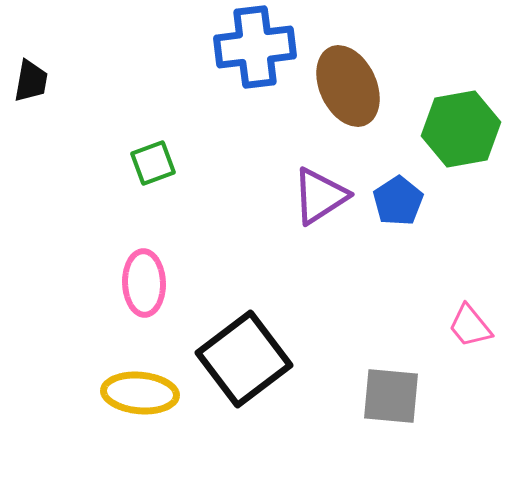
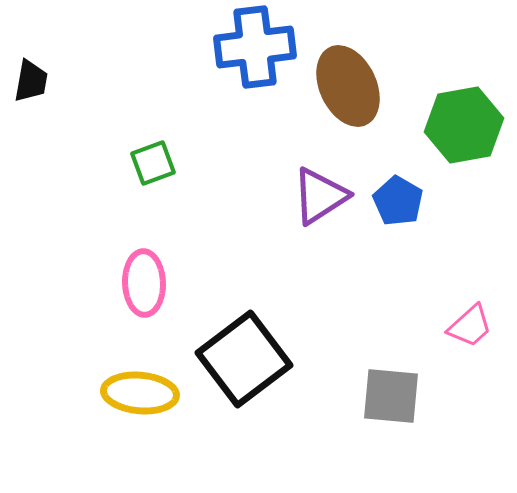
green hexagon: moved 3 px right, 4 px up
blue pentagon: rotated 9 degrees counterclockwise
pink trapezoid: rotated 93 degrees counterclockwise
